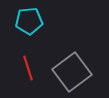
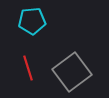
cyan pentagon: moved 3 px right
